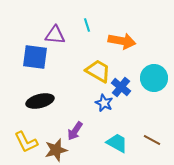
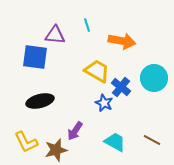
yellow trapezoid: moved 1 px left
cyan trapezoid: moved 2 px left, 1 px up
